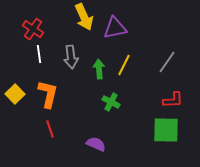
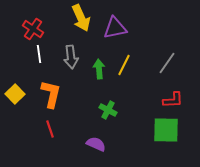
yellow arrow: moved 3 px left, 1 px down
gray line: moved 1 px down
orange L-shape: moved 3 px right
green cross: moved 3 px left, 8 px down
